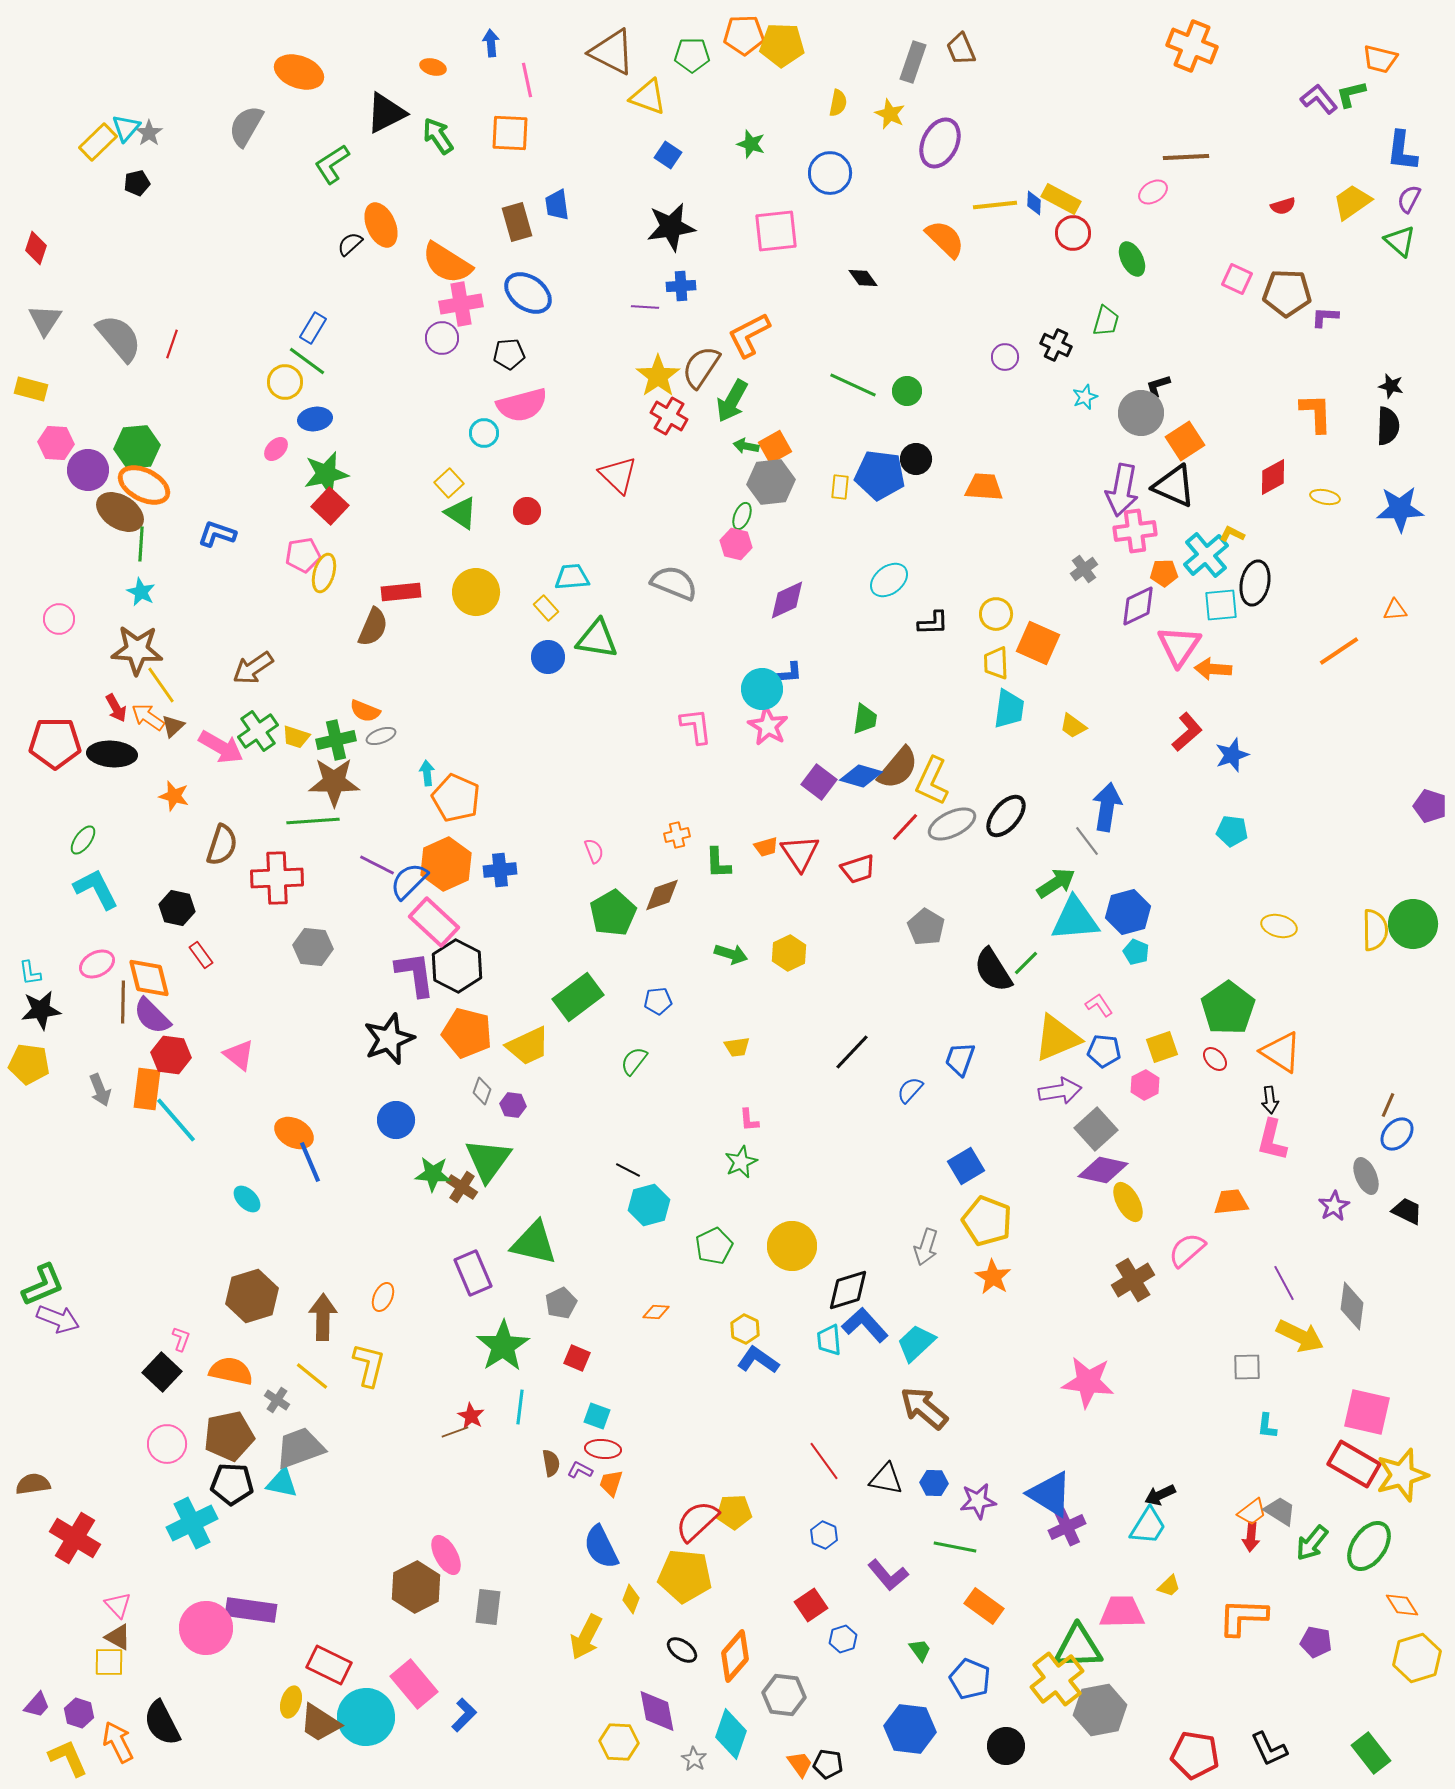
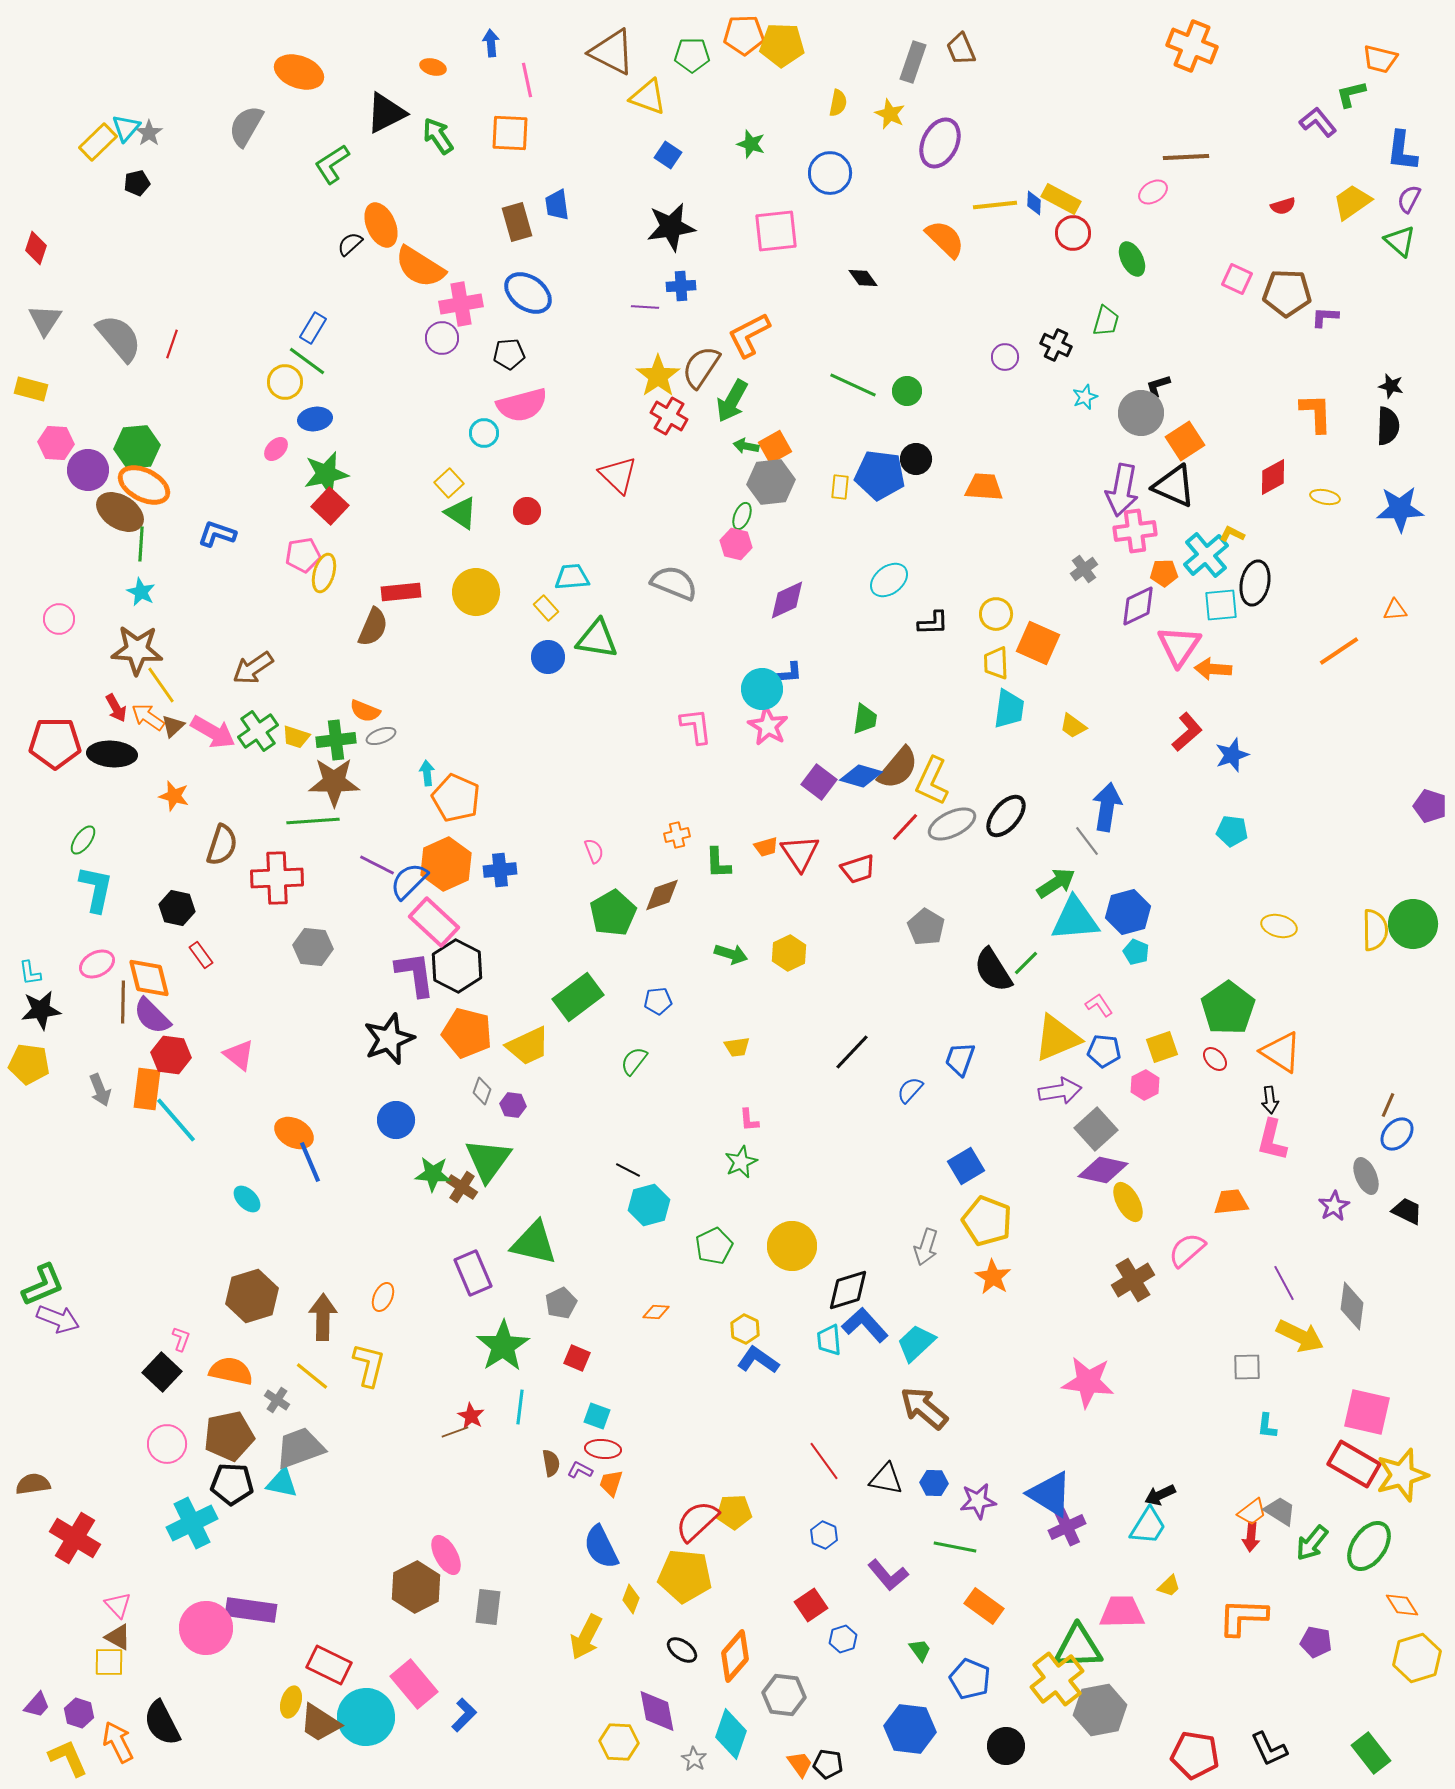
purple L-shape at (1319, 99): moved 1 px left, 23 px down
orange semicircle at (447, 263): moved 27 px left, 4 px down
green cross at (336, 740): rotated 6 degrees clockwise
pink arrow at (221, 747): moved 8 px left, 15 px up
cyan L-shape at (96, 889): rotated 39 degrees clockwise
